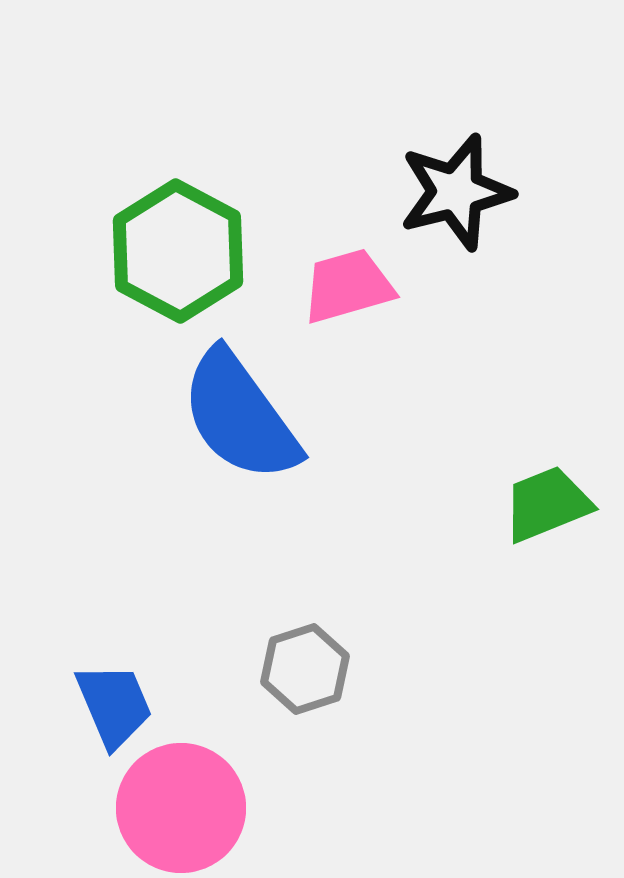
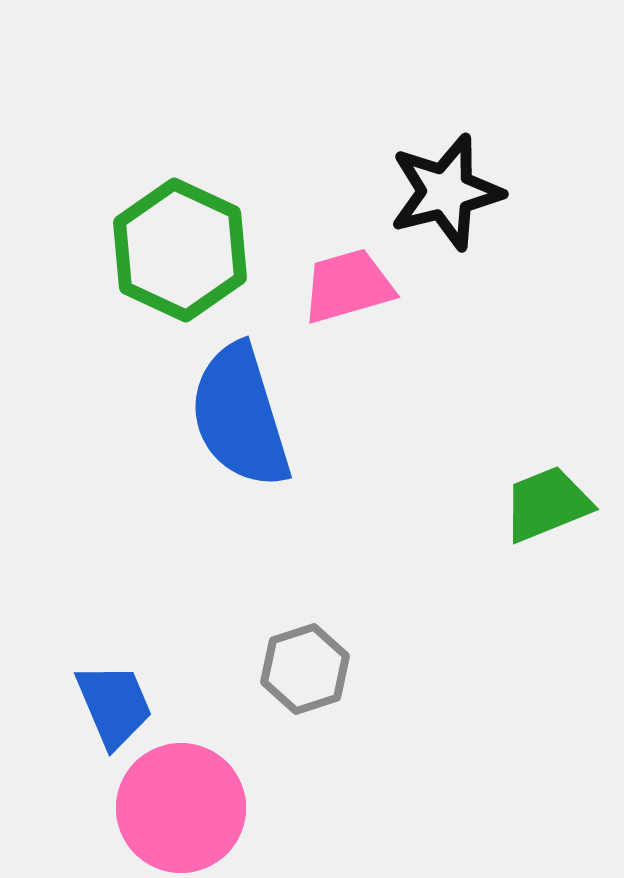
black star: moved 10 px left
green hexagon: moved 2 px right, 1 px up; rotated 3 degrees counterclockwise
blue semicircle: rotated 19 degrees clockwise
